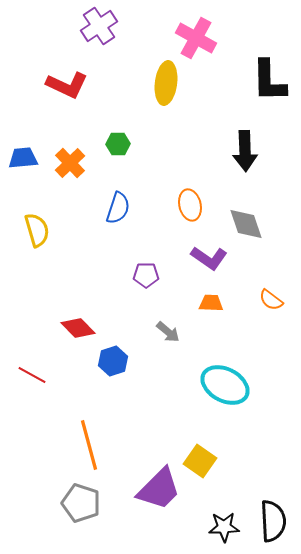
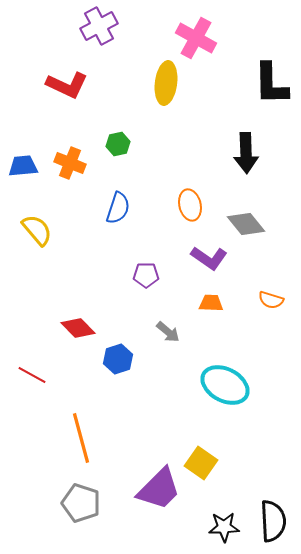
purple cross: rotated 6 degrees clockwise
black L-shape: moved 2 px right, 3 px down
green hexagon: rotated 10 degrees counterclockwise
black arrow: moved 1 px right, 2 px down
blue trapezoid: moved 8 px down
orange cross: rotated 24 degrees counterclockwise
gray diamond: rotated 21 degrees counterclockwise
yellow semicircle: rotated 24 degrees counterclockwise
orange semicircle: rotated 20 degrees counterclockwise
blue hexagon: moved 5 px right, 2 px up
orange line: moved 8 px left, 7 px up
yellow square: moved 1 px right, 2 px down
